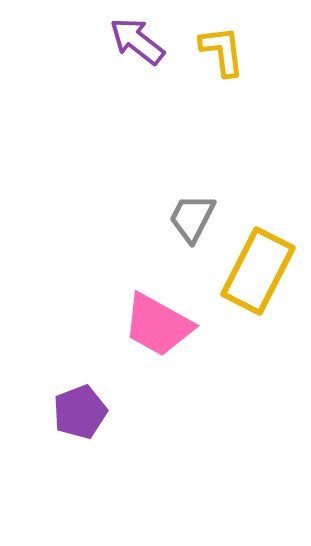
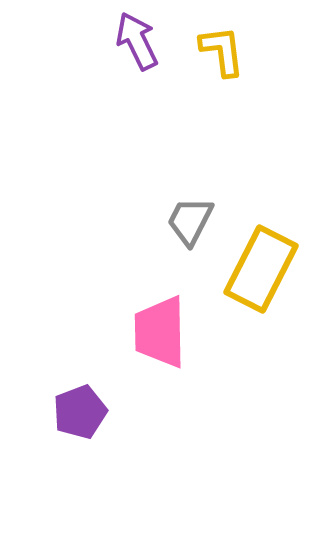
purple arrow: rotated 26 degrees clockwise
gray trapezoid: moved 2 px left, 3 px down
yellow rectangle: moved 3 px right, 2 px up
pink trapezoid: moved 2 px right, 7 px down; rotated 60 degrees clockwise
